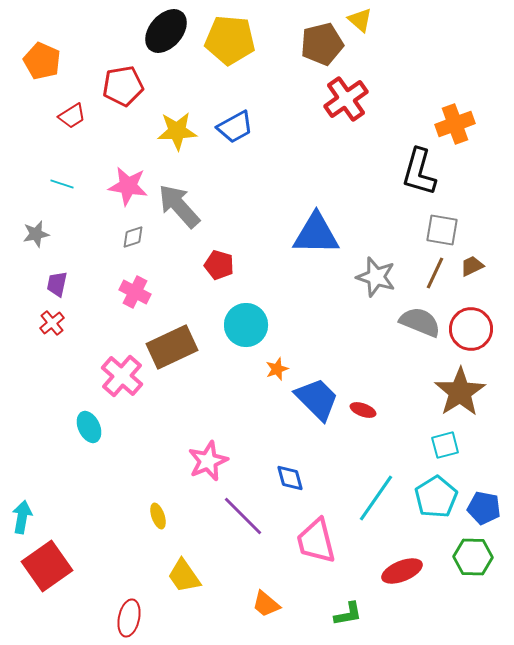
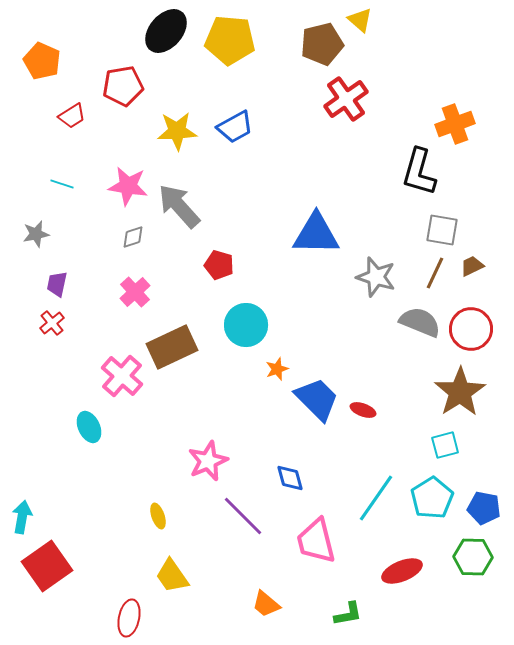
pink cross at (135, 292): rotated 20 degrees clockwise
cyan pentagon at (436, 497): moved 4 px left, 1 px down
yellow trapezoid at (184, 576): moved 12 px left
